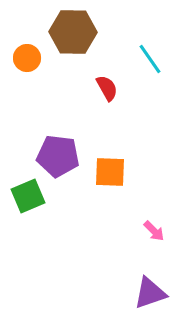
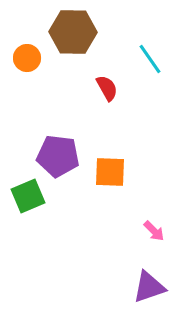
purple triangle: moved 1 px left, 6 px up
